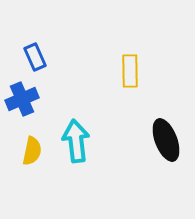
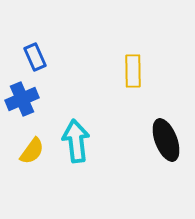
yellow rectangle: moved 3 px right
yellow semicircle: rotated 24 degrees clockwise
